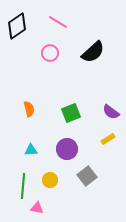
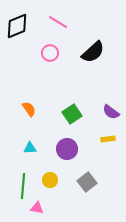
black diamond: rotated 12 degrees clockwise
orange semicircle: rotated 21 degrees counterclockwise
green square: moved 1 px right, 1 px down; rotated 12 degrees counterclockwise
yellow rectangle: rotated 24 degrees clockwise
cyan triangle: moved 1 px left, 2 px up
gray square: moved 6 px down
